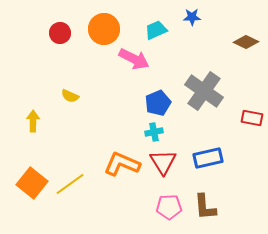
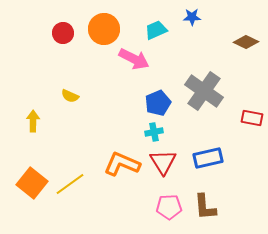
red circle: moved 3 px right
